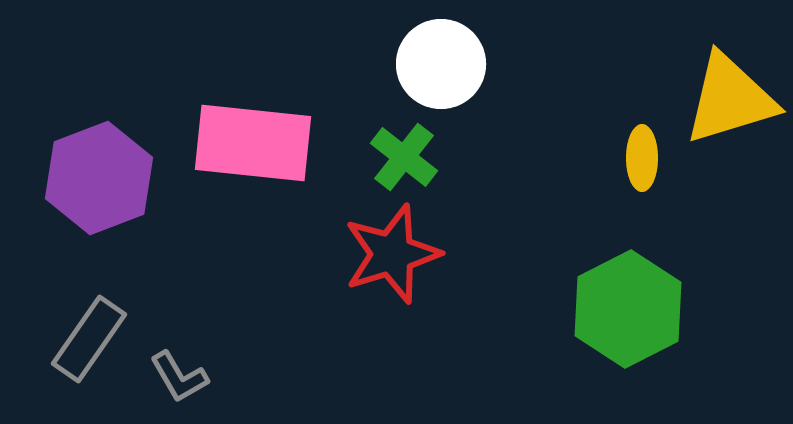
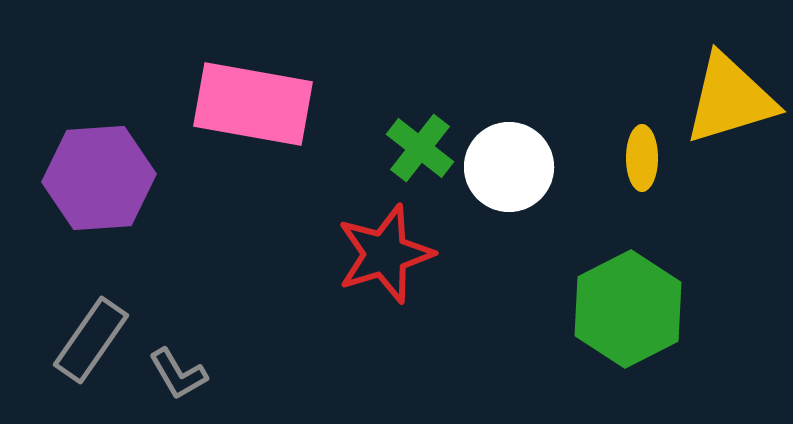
white circle: moved 68 px right, 103 px down
pink rectangle: moved 39 px up; rotated 4 degrees clockwise
green cross: moved 16 px right, 9 px up
purple hexagon: rotated 17 degrees clockwise
red star: moved 7 px left
gray rectangle: moved 2 px right, 1 px down
gray L-shape: moved 1 px left, 3 px up
